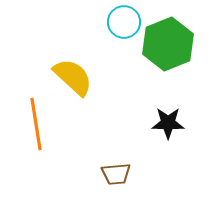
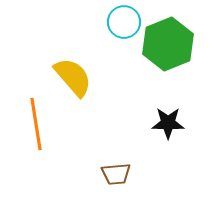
yellow semicircle: rotated 6 degrees clockwise
